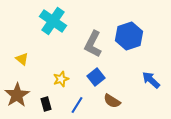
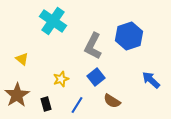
gray L-shape: moved 2 px down
